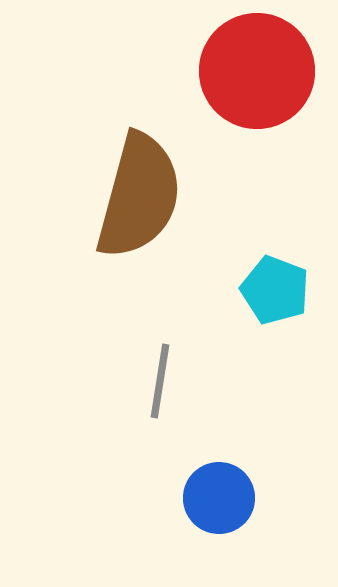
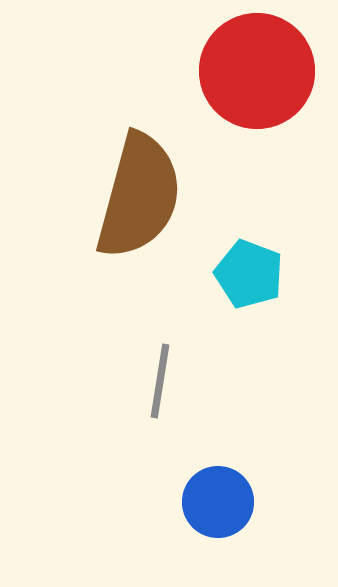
cyan pentagon: moved 26 px left, 16 px up
blue circle: moved 1 px left, 4 px down
